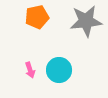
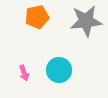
pink arrow: moved 6 px left, 3 px down
